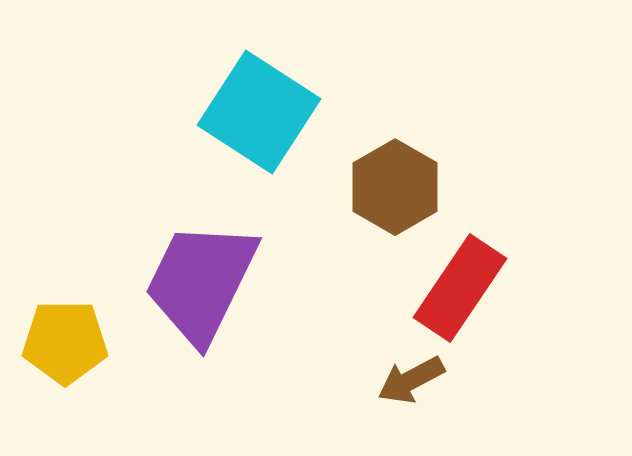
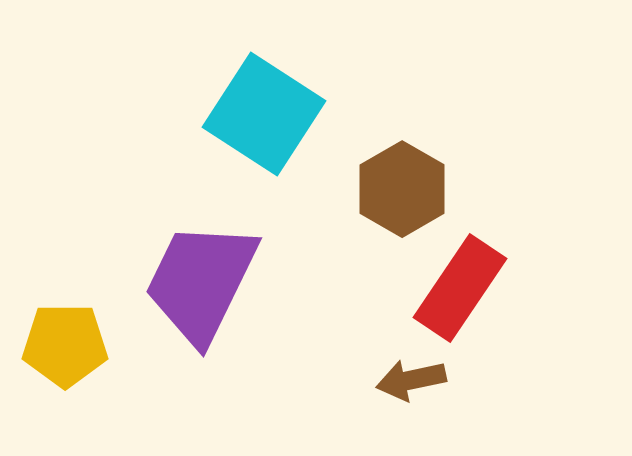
cyan square: moved 5 px right, 2 px down
brown hexagon: moved 7 px right, 2 px down
yellow pentagon: moved 3 px down
brown arrow: rotated 16 degrees clockwise
